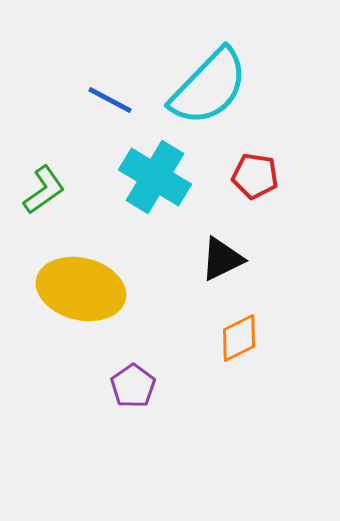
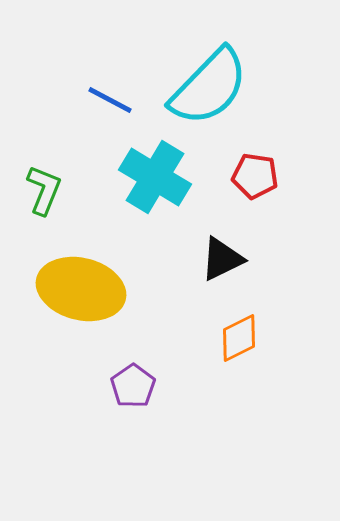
green L-shape: rotated 33 degrees counterclockwise
